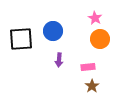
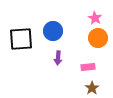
orange circle: moved 2 px left, 1 px up
purple arrow: moved 1 px left, 2 px up
brown star: moved 2 px down
